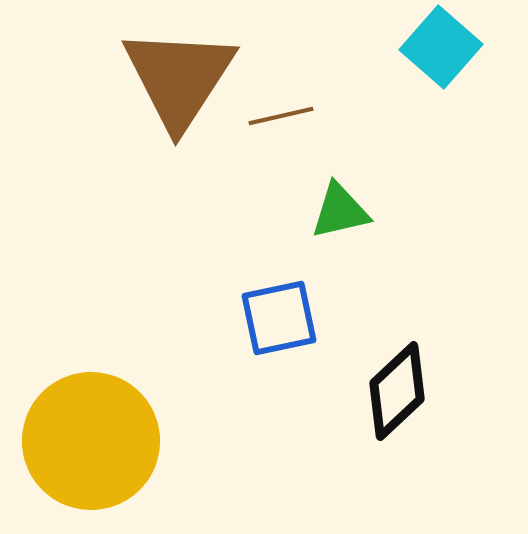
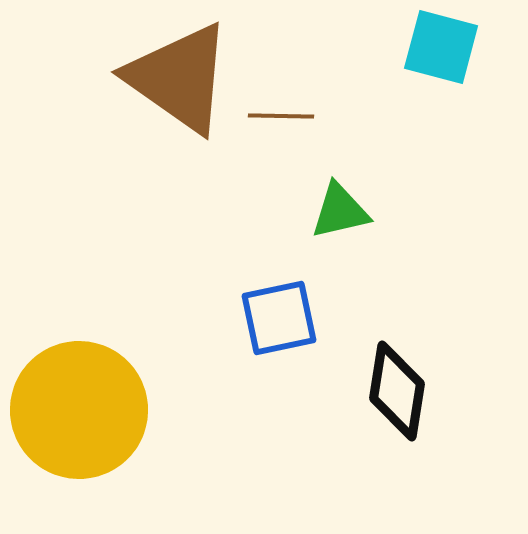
cyan square: rotated 26 degrees counterclockwise
brown triangle: rotated 28 degrees counterclockwise
brown line: rotated 14 degrees clockwise
black diamond: rotated 38 degrees counterclockwise
yellow circle: moved 12 px left, 31 px up
